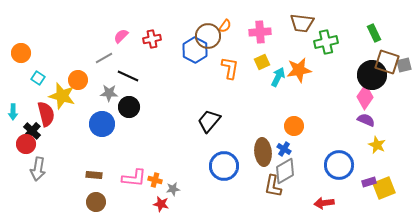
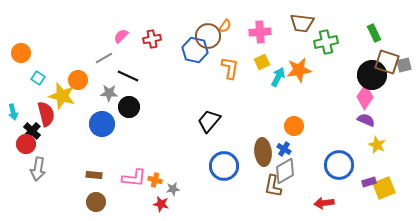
blue hexagon at (195, 50): rotated 15 degrees counterclockwise
cyan arrow at (13, 112): rotated 14 degrees counterclockwise
